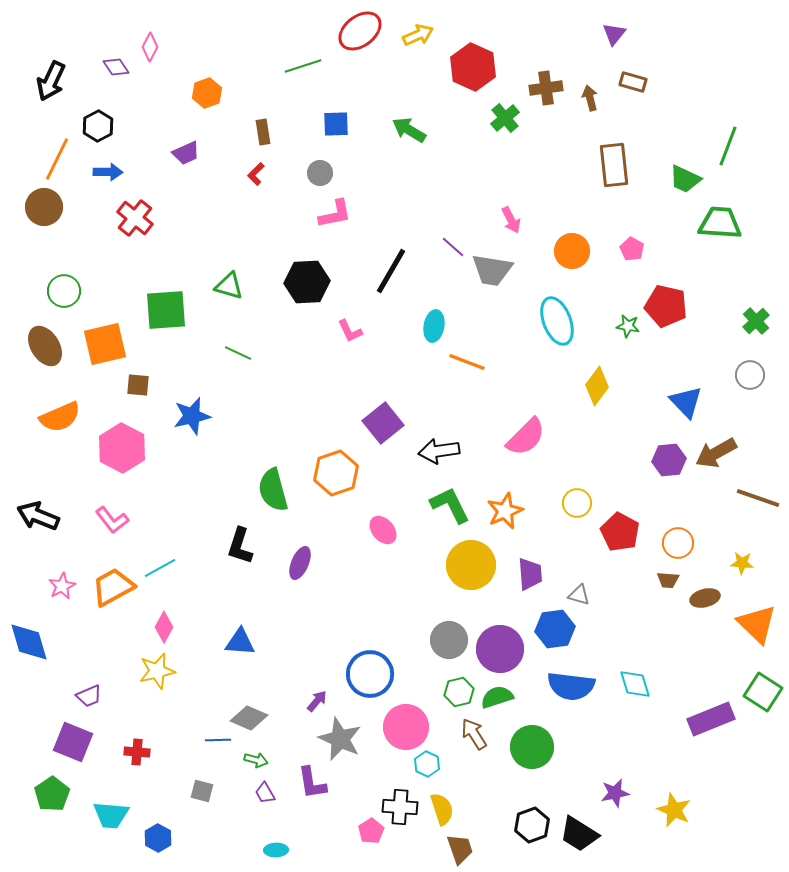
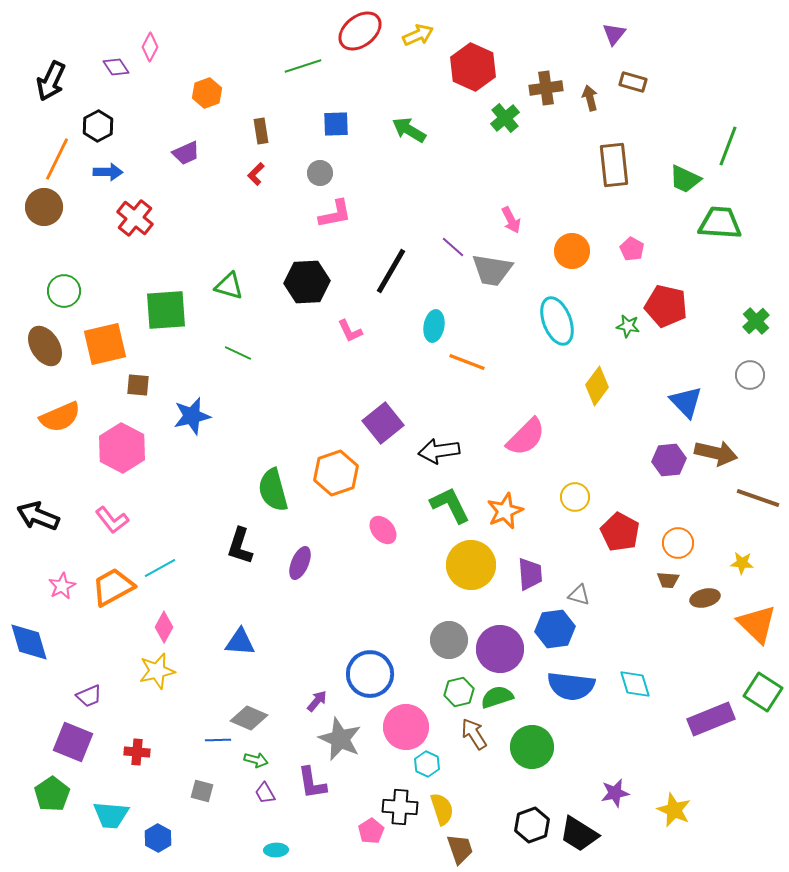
brown rectangle at (263, 132): moved 2 px left, 1 px up
brown arrow at (716, 453): rotated 138 degrees counterclockwise
yellow circle at (577, 503): moved 2 px left, 6 px up
